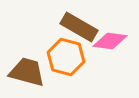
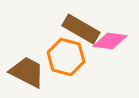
brown rectangle: moved 2 px right, 2 px down
brown trapezoid: rotated 12 degrees clockwise
